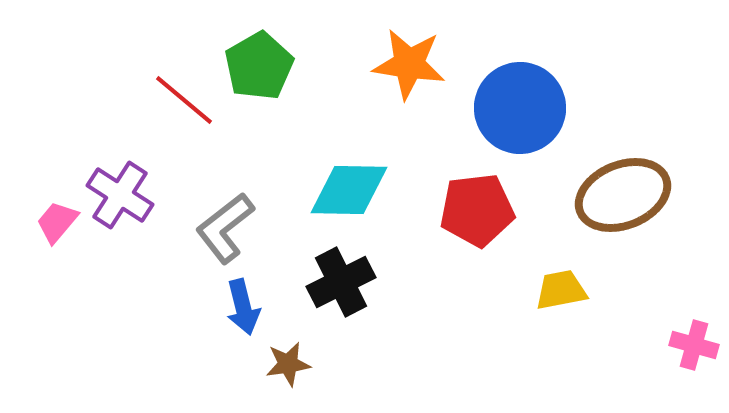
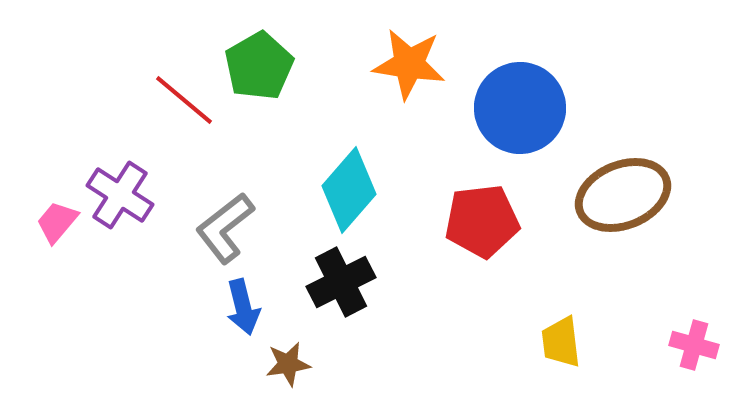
cyan diamond: rotated 50 degrees counterclockwise
red pentagon: moved 5 px right, 11 px down
yellow trapezoid: moved 52 px down; rotated 86 degrees counterclockwise
